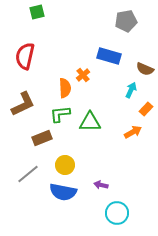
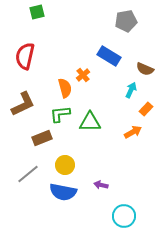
blue rectangle: rotated 15 degrees clockwise
orange semicircle: rotated 12 degrees counterclockwise
cyan circle: moved 7 px right, 3 px down
